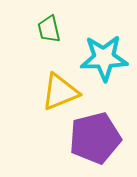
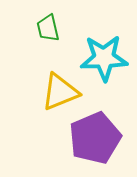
green trapezoid: moved 1 px left, 1 px up
purple pentagon: rotated 9 degrees counterclockwise
